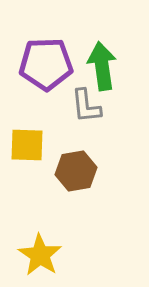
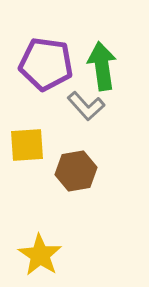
purple pentagon: rotated 10 degrees clockwise
gray L-shape: rotated 36 degrees counterclockwise
yellow square: rotated 6 degrees counterclockwise
